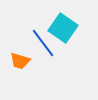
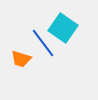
orange trapezoid: moved 1 px right, 2 px up
